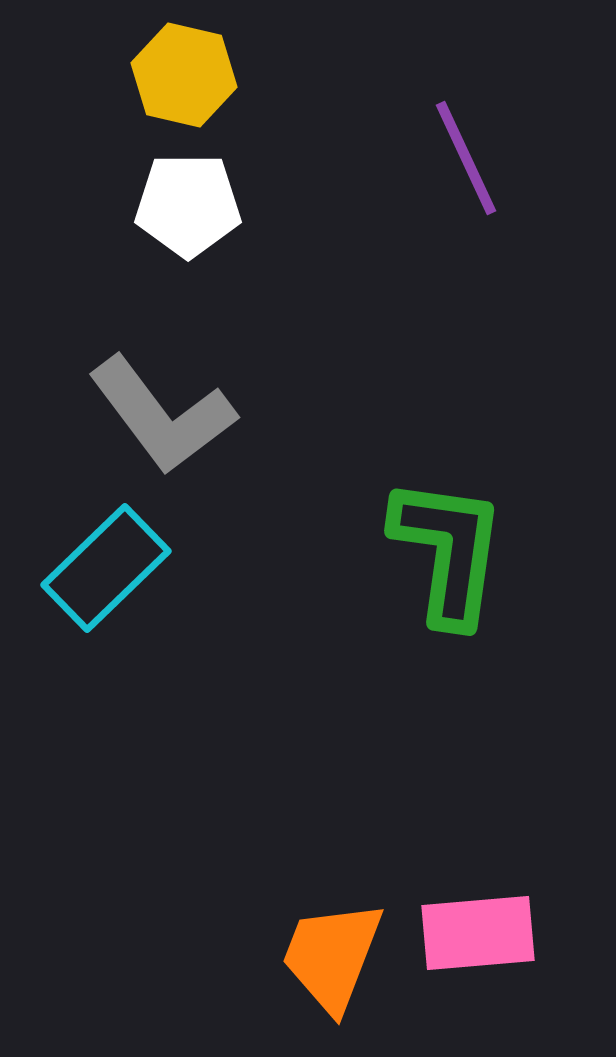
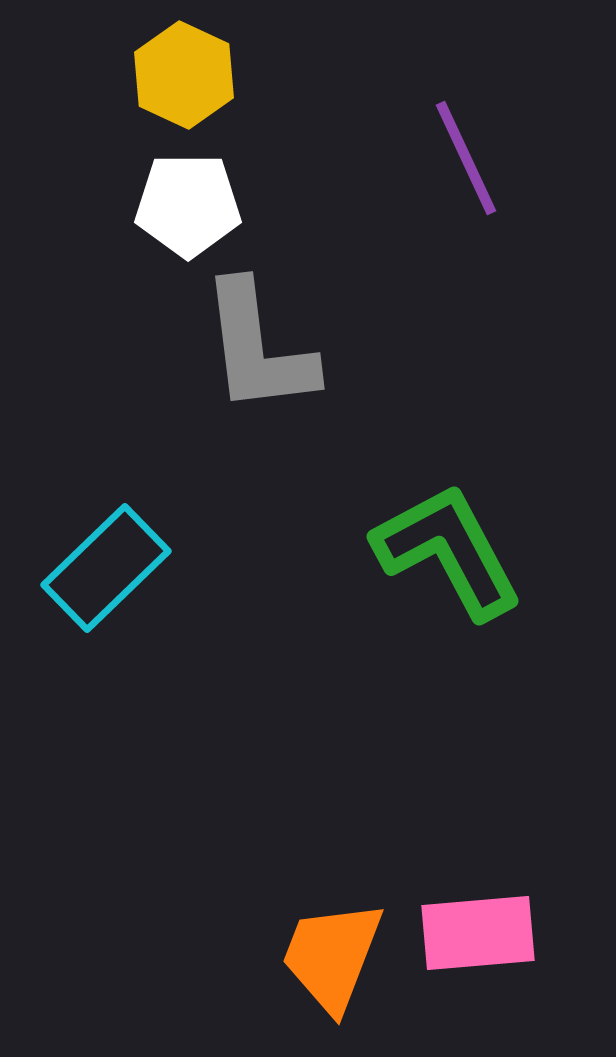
yellow hexagon: rotated 12 degrees clockwise
gray L-shape: moved 96 px right, 67 px up; rotated 30 degrees clockwise
green L-shape: rotated 36 degrees counterclockwise
